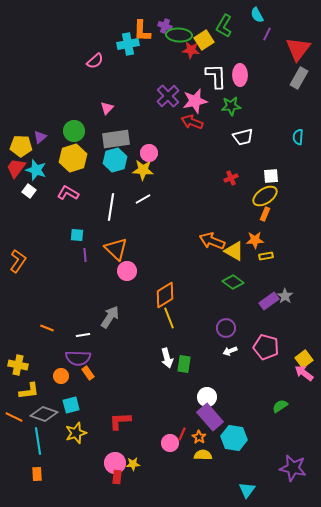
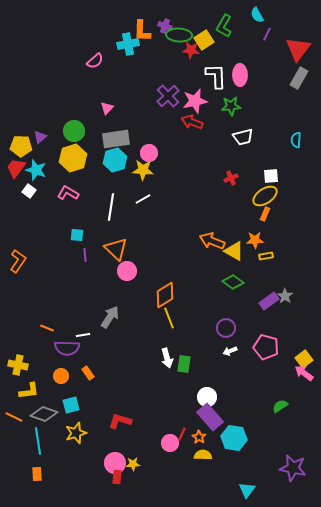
cyan semicircle at (298, 137): moved 2 px left, 3 px down
purple semicircle at (78, 358): moved 11 px left, 10 px up
red L-shape at (120, 421): rotated 20 degrees clockwise
